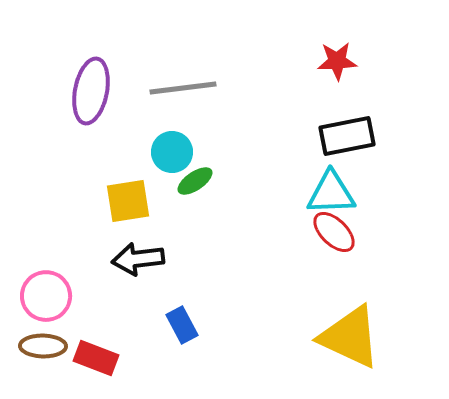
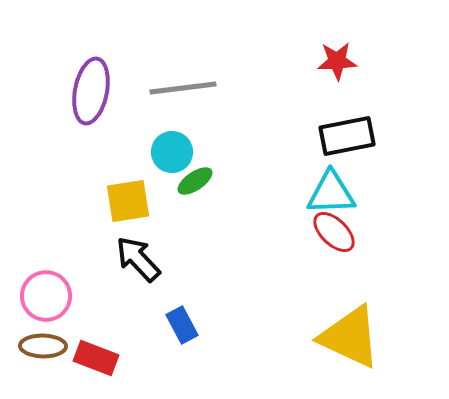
black arrow: rotated 54 degrees clockwise
